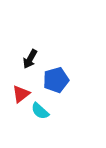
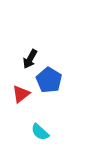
blue pentagon: moved 7 px left; rotated 25 degrees counterclockwise
cyan semicircle: moved 21 px down
